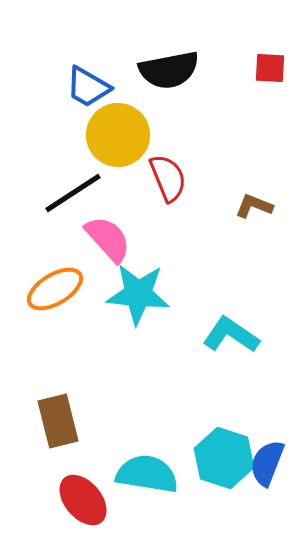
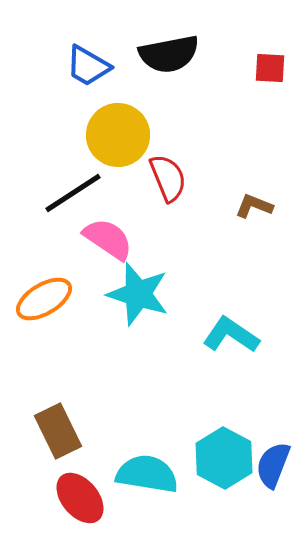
black semicircle: moved 16 px up
blue trapezoid: moved 21 px up
pink semicircle: rotated 14 degrees counterclockwise
orange ellipse: moved 11 px left, 10 px down
cyan star: rotated 12 degrees clockwise
brown rectangle: moved 10 px down; rotated 12 degrees counterclockwise
cyan hexagon: rotated 10 degrees clockwise
blue semicircle: moved 6 px right, 2 px down
red ellipse: moved 3 px left, 2 px up
